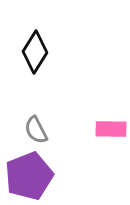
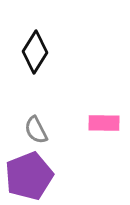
pink rectangle: moved 7 px left, 6 px up
